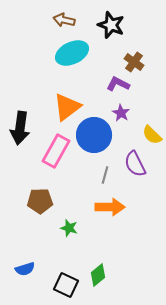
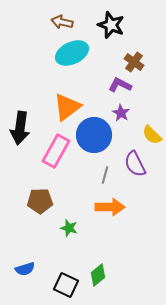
brown arrow: moved 2 px left, 2 px down
purple L-shape: moved 2 px right, 1 px down
